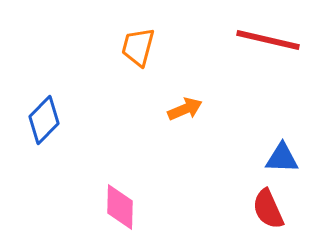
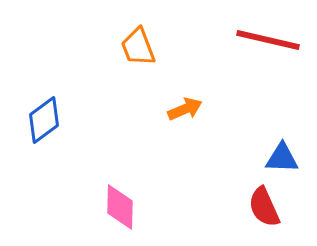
orange trapezoid: rotated 36 degrees counterclockwise
blue diamond: rotated 9 degrees clockwise
red semicircle: moved 4 px left, 2 px up
